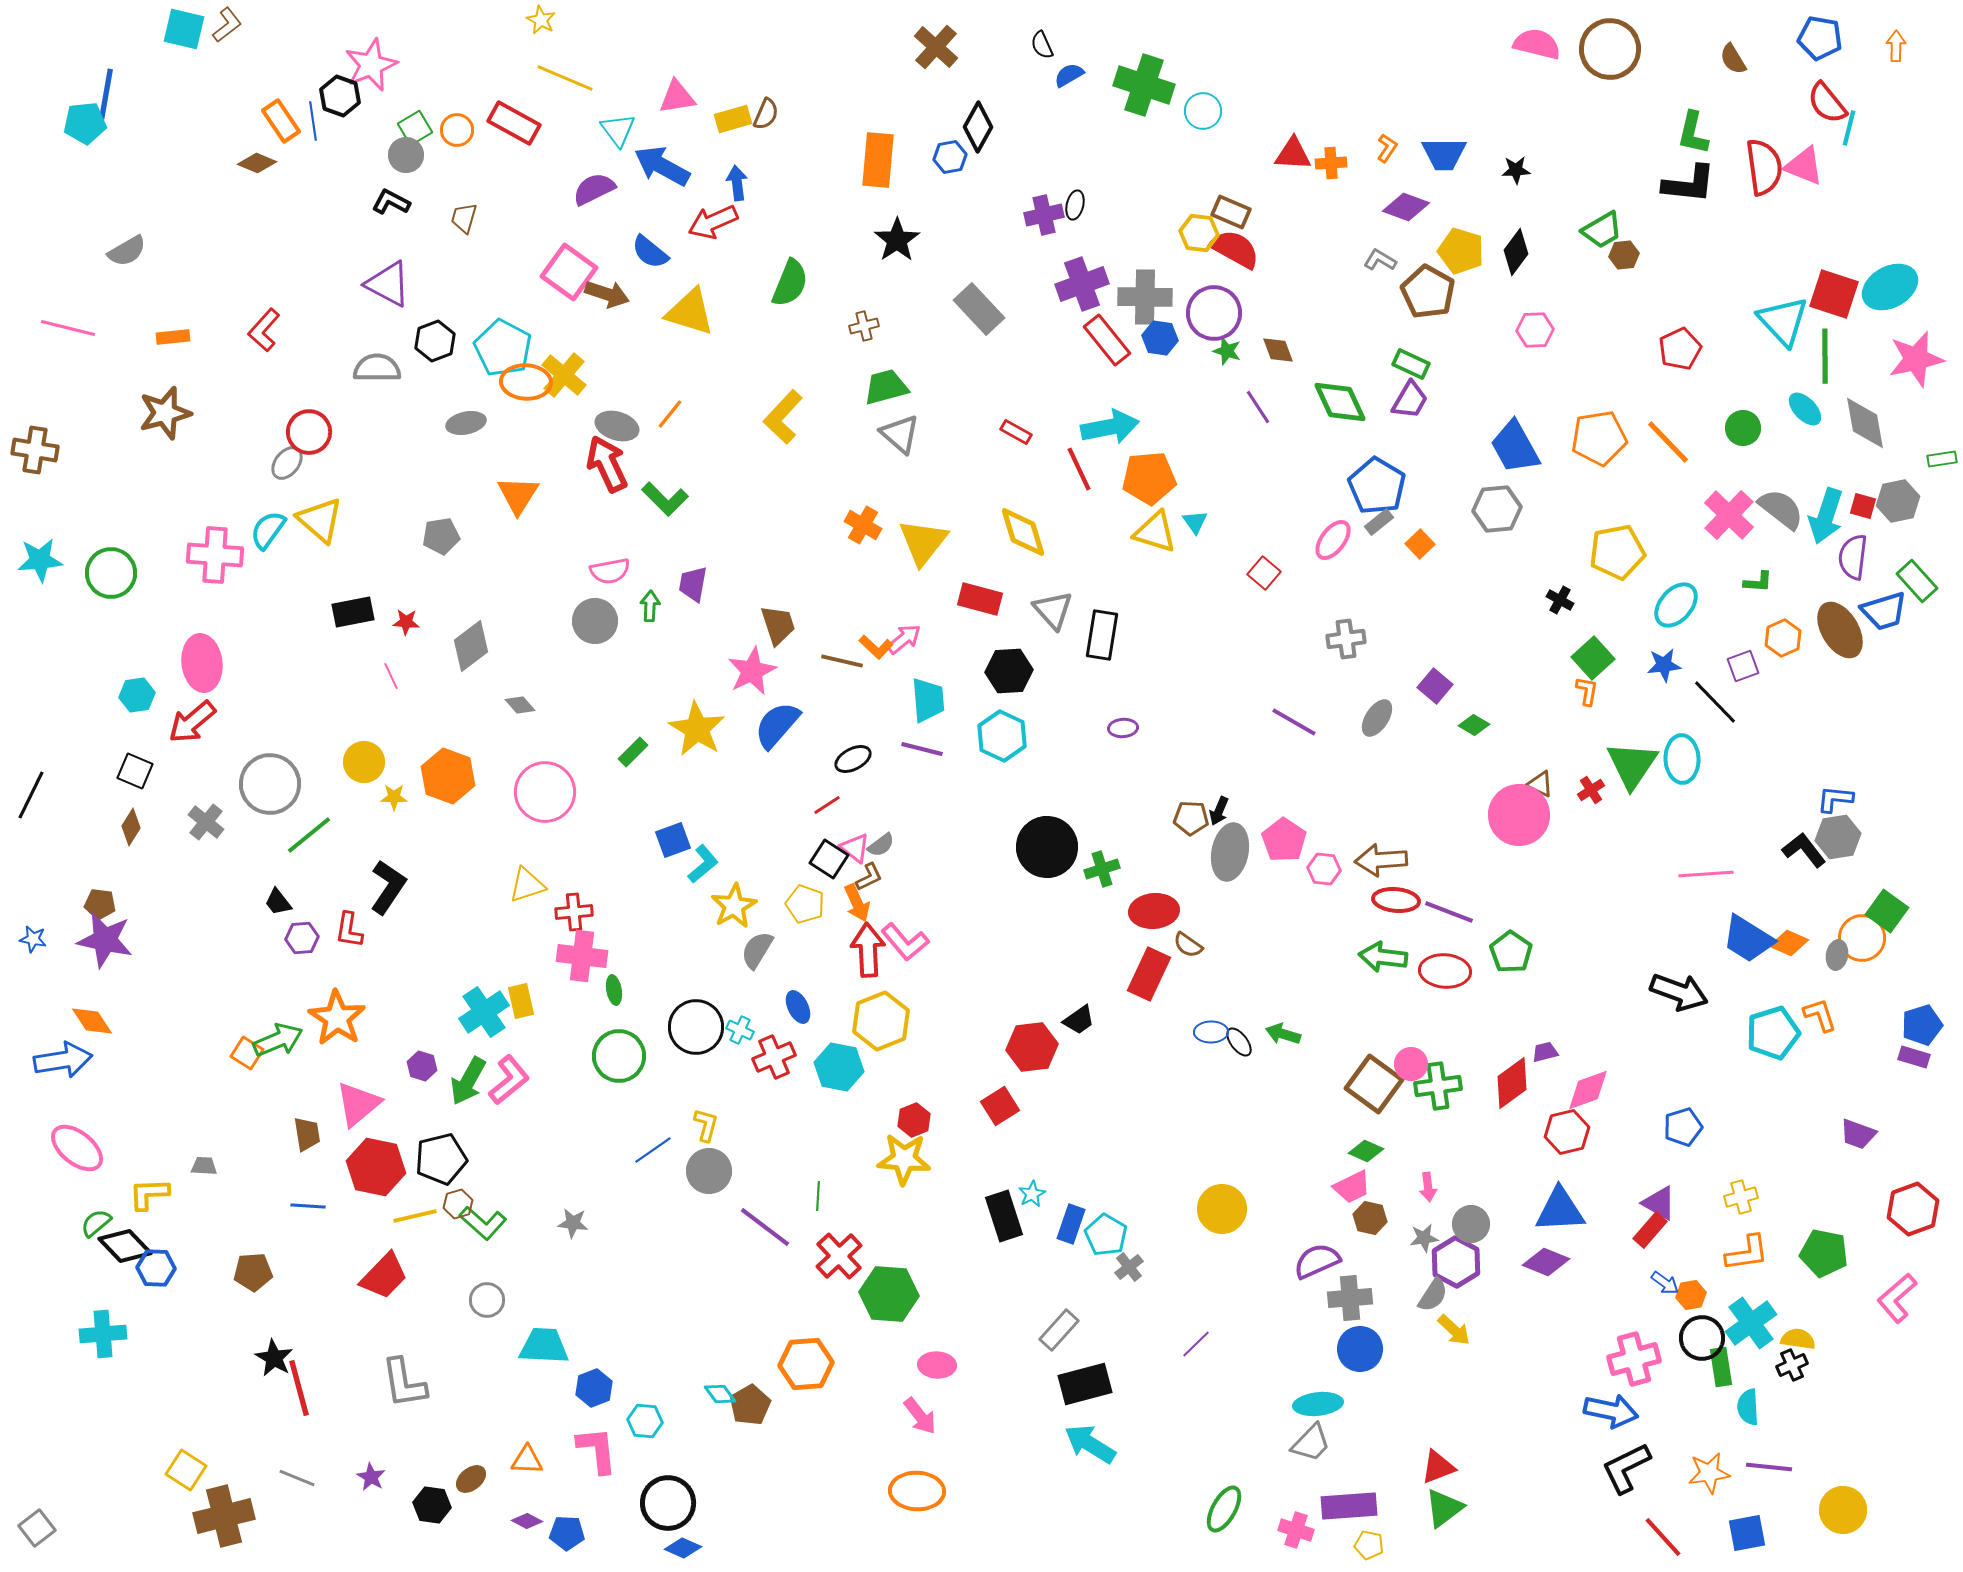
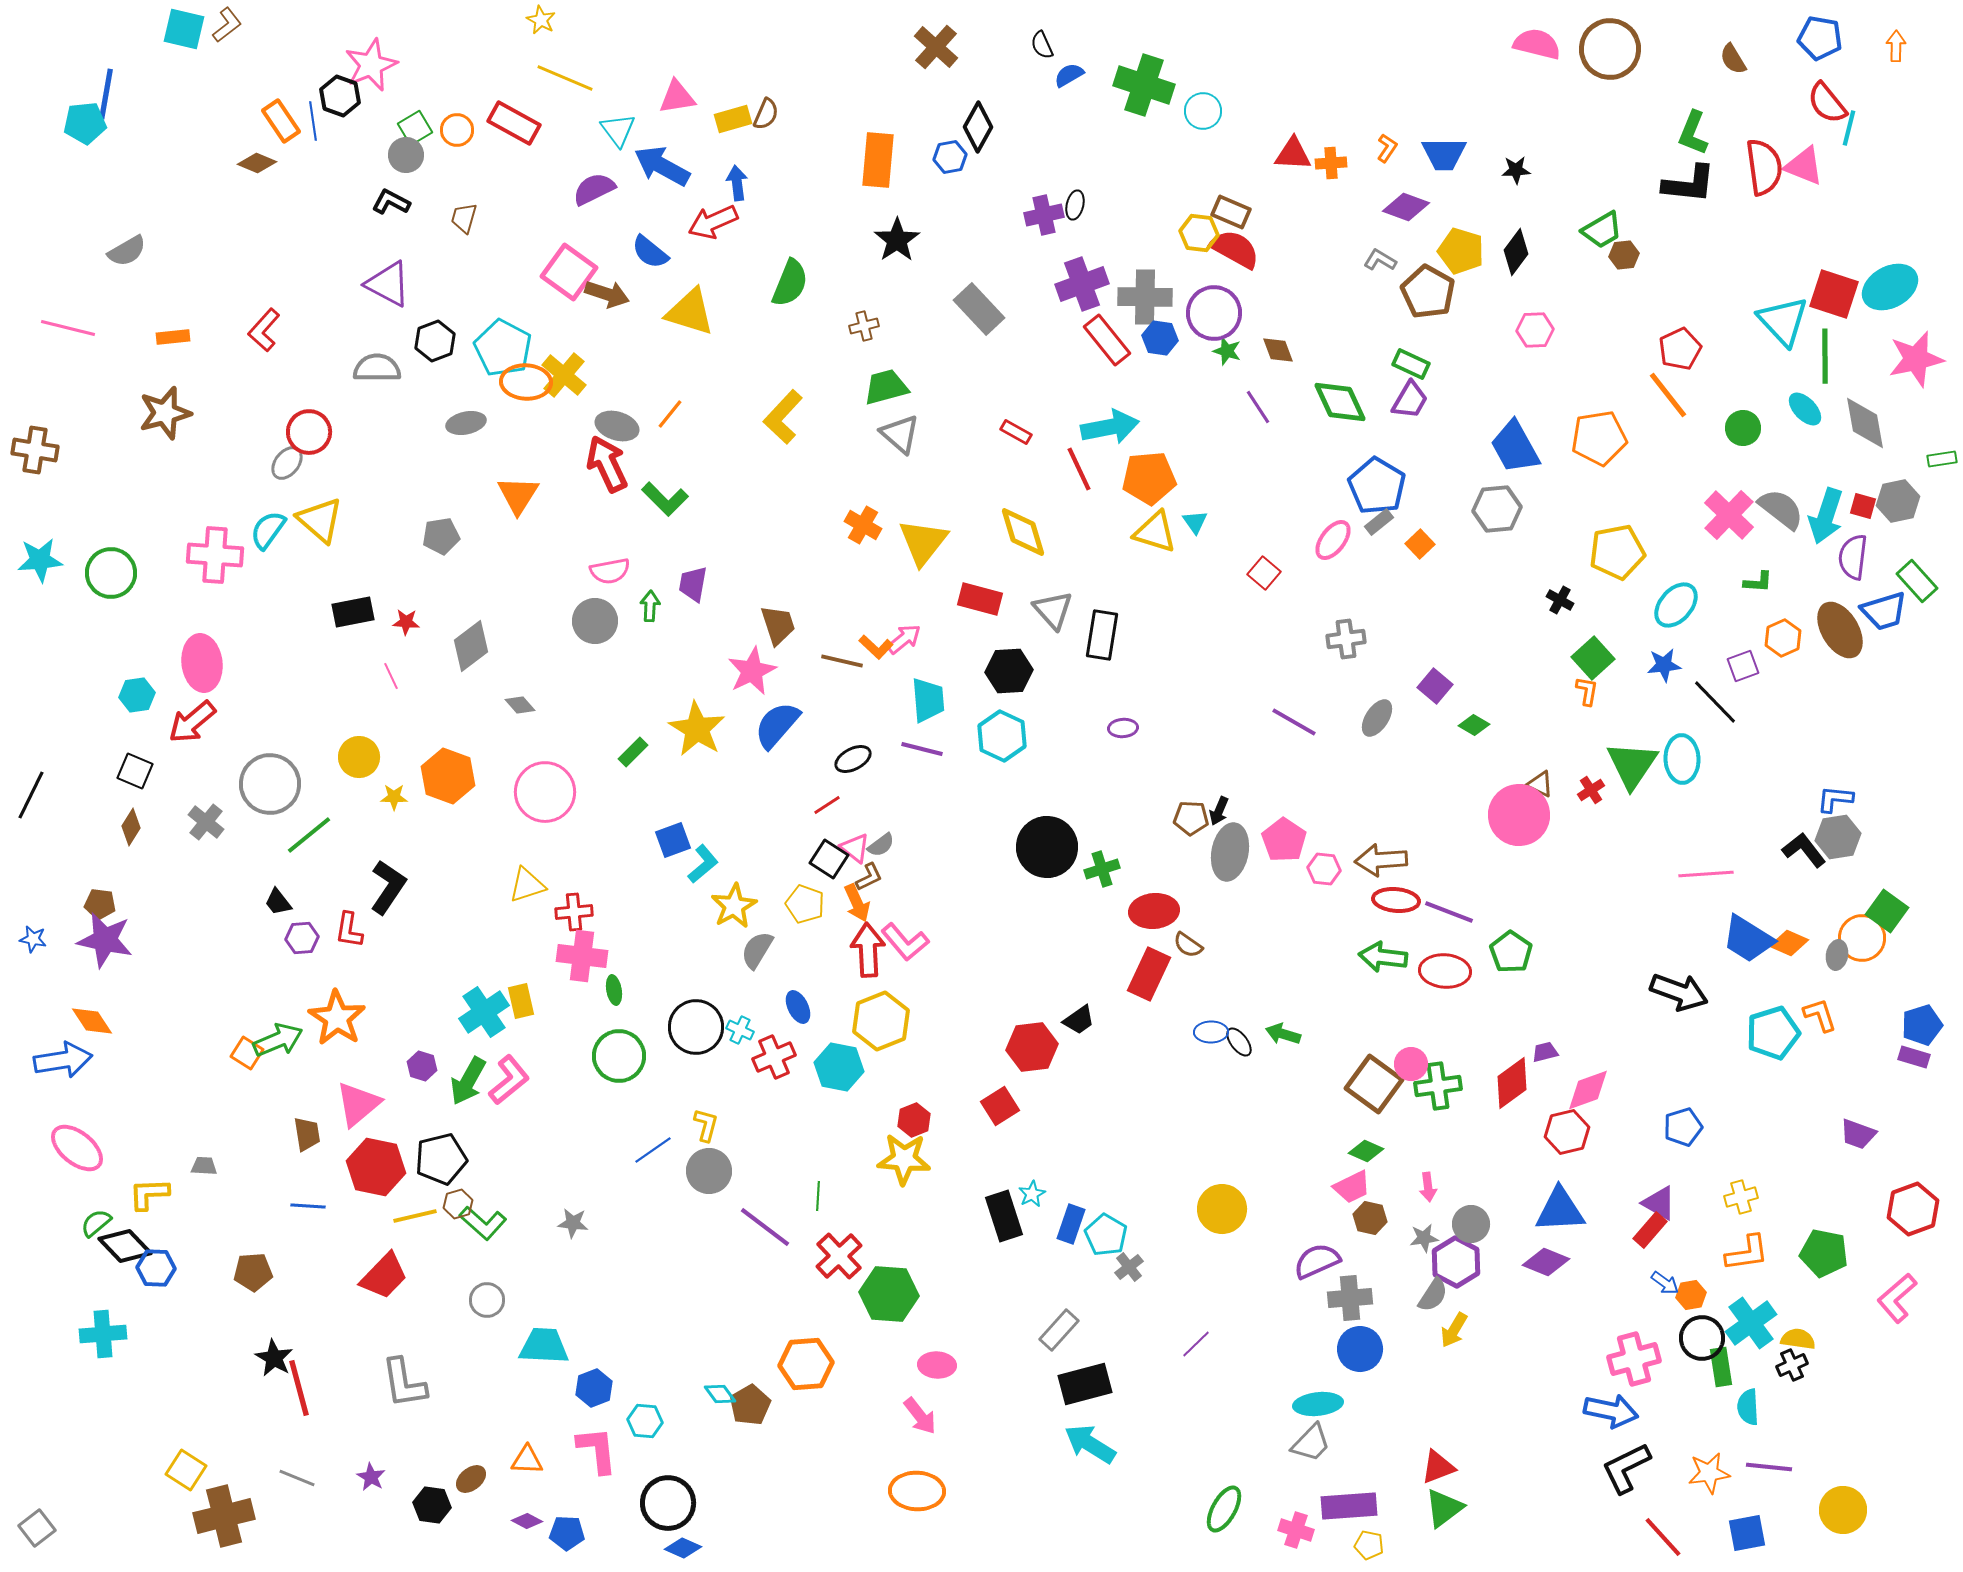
green L-shape at (1693, 133): rotated 9 degrees clockwise
orange line at (1668, 442): moved 47 px up; rotated 6 degrees clockwise
yellow circle at (364, 762): moved 5 px left, 5 px up
yellow arrow at (1454, 1330): rotated 78 degrees clockwise
